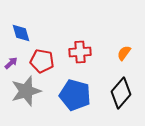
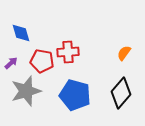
red cross: moved 12 px left
